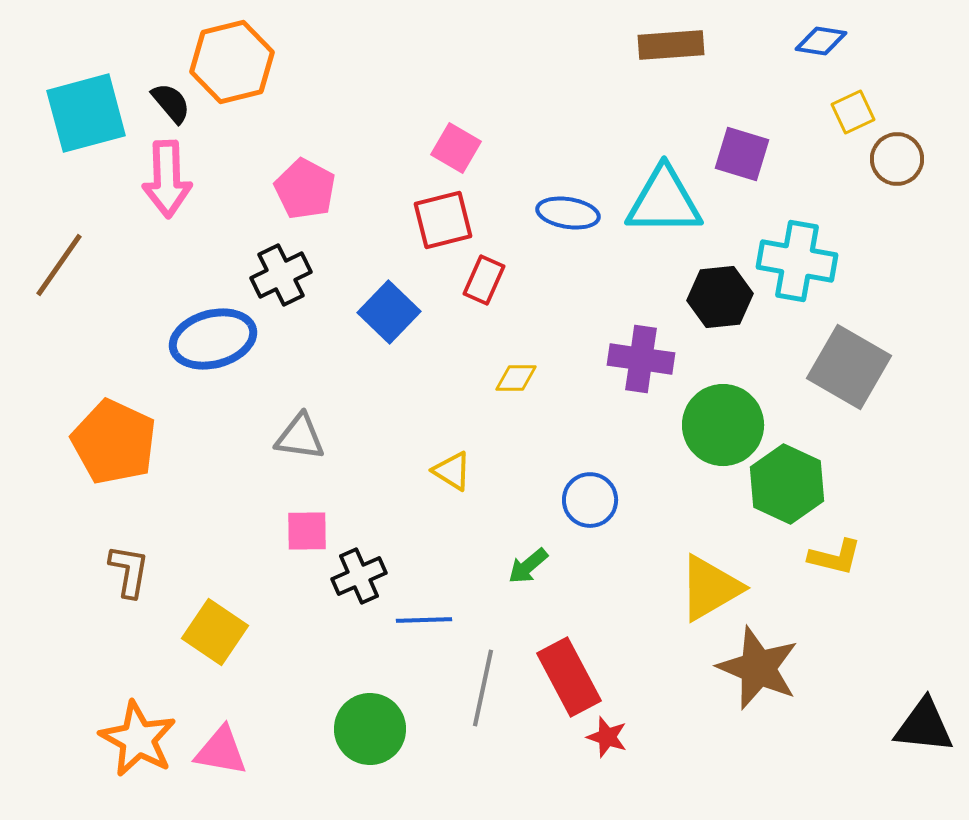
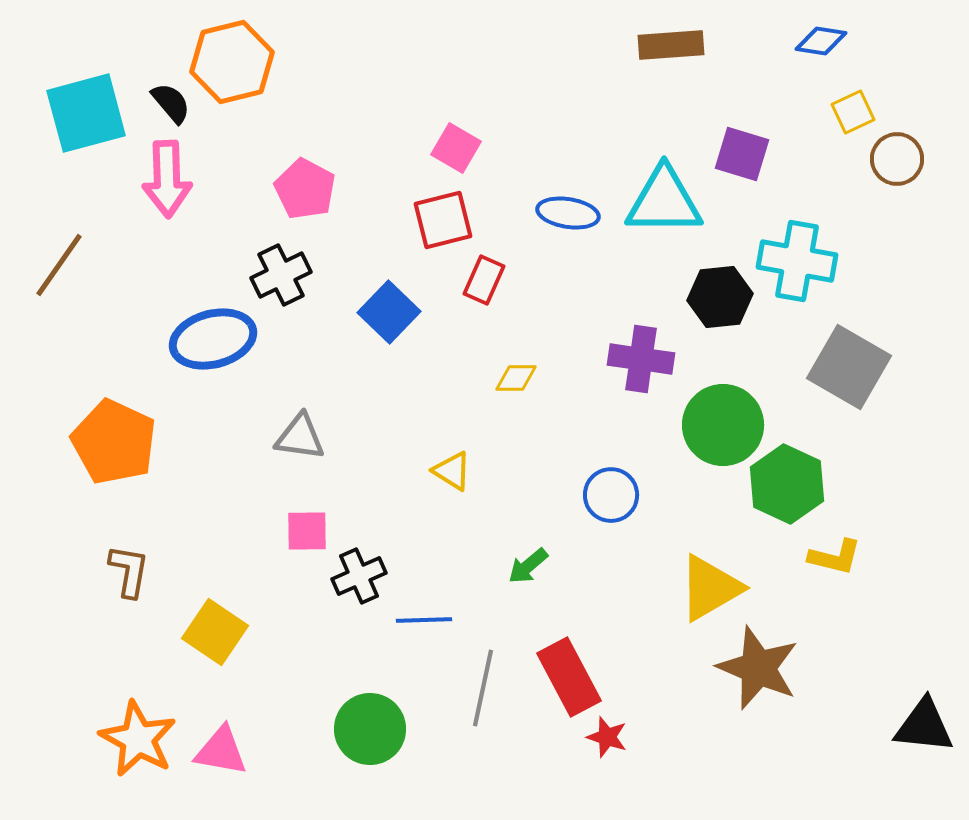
blue circle at (590, 500): moved 21 px right, 5 px up
